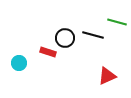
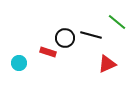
green line: rotated 24 degrees clockwise
black line: moved 2 px left
red triangle: moved 12 px up
